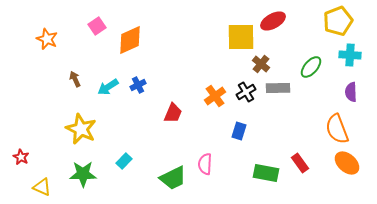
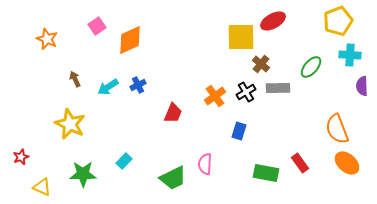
purple semicircle: moved 11 px right, 6 px up
yellow star: moved 11 px left, 5 px up
red star: rotated 21 degrees clockwise
